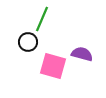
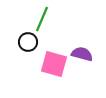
pink square: moved 1 px right, 2 px up
